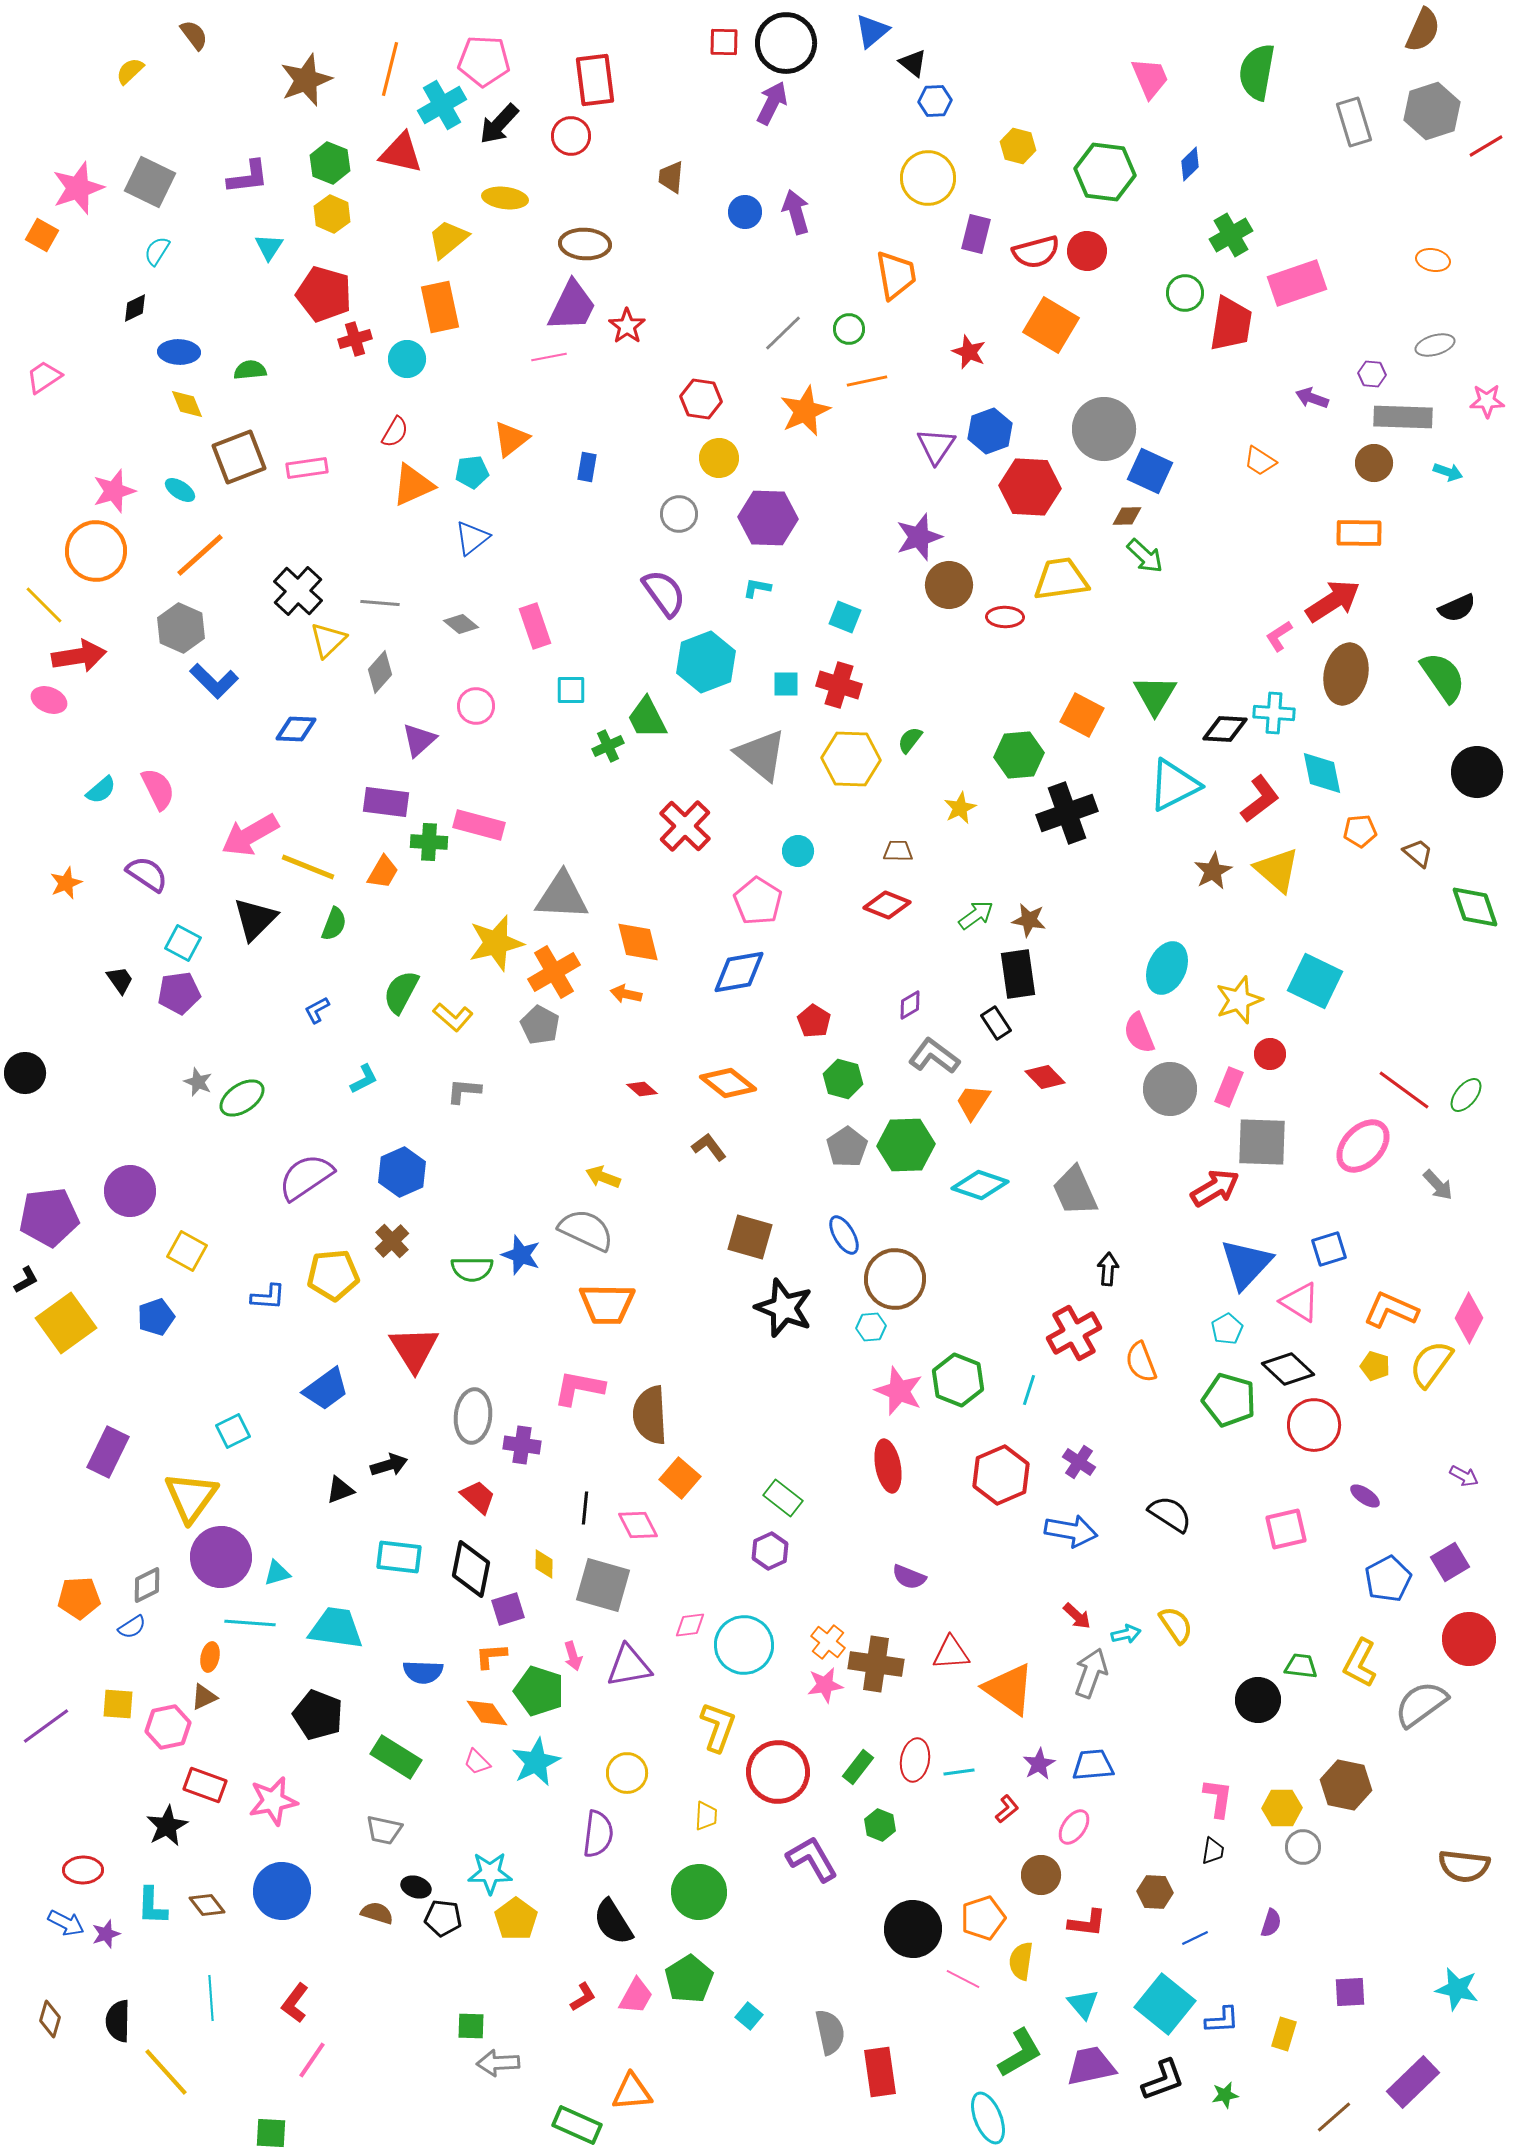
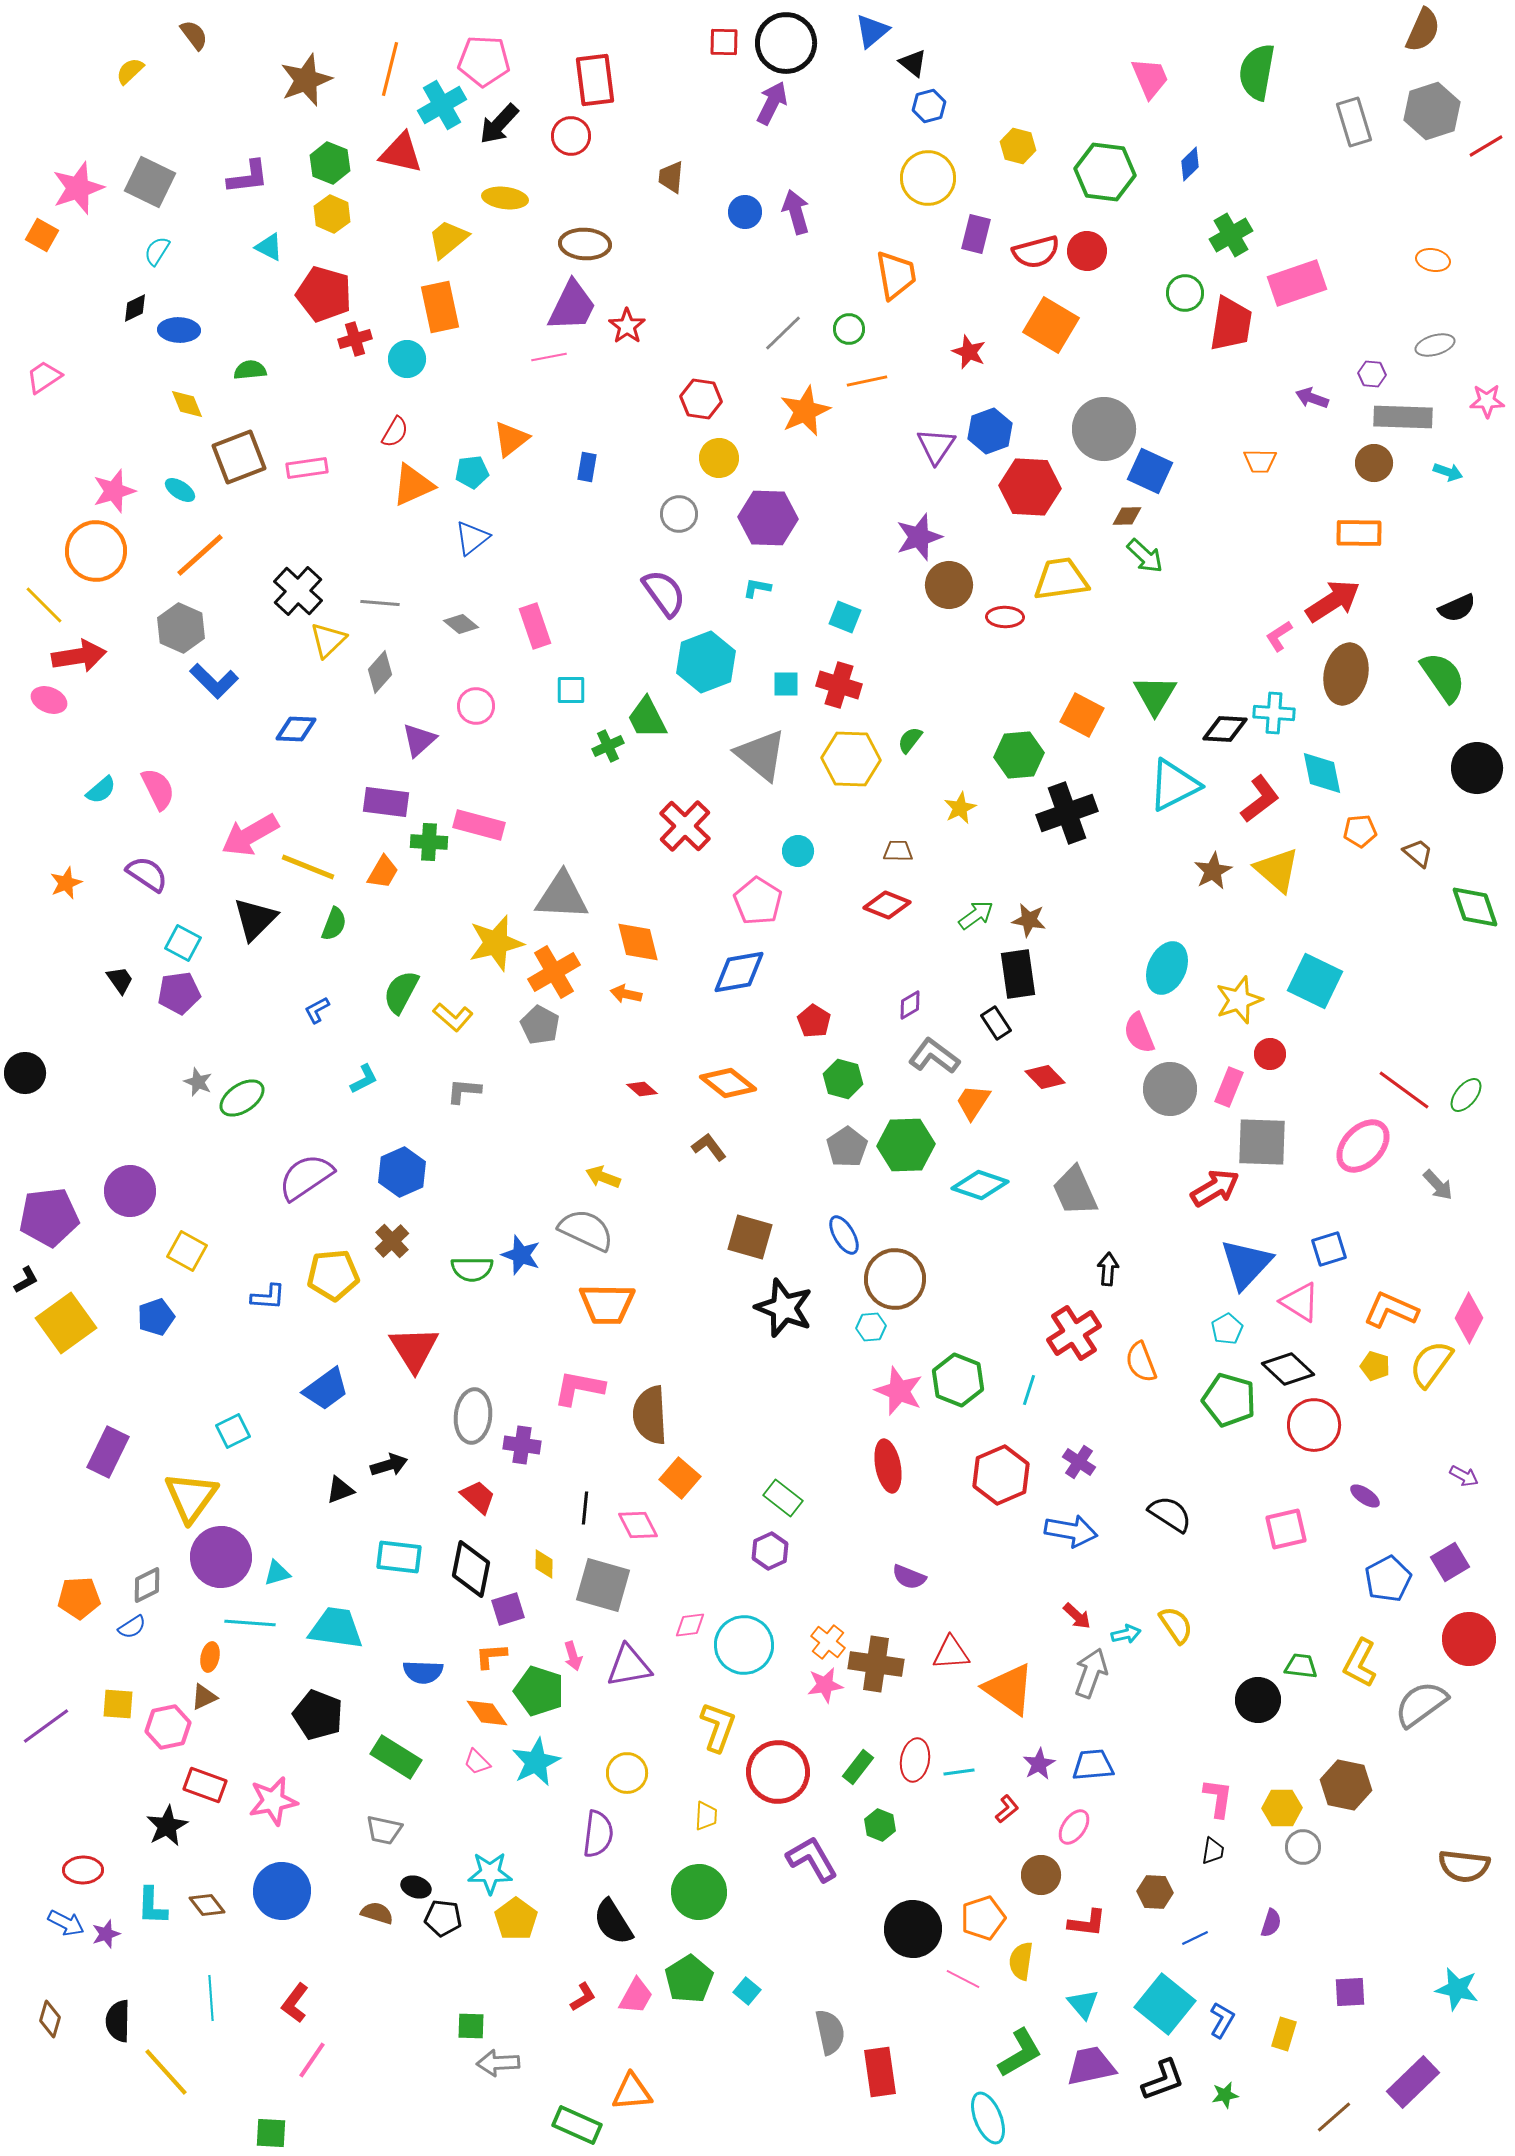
blue hexagon at (935, 101): moved 6 px left, 5 px down; rotated 12 degrees counterclockwise
cyan triangle at (269, 247): rotated 36 degrees counterclockwise
blue ellipse at (179, 352): moved 22 px up
orange trapezoid at (1260, 461): rotated 32 degrees counterclockwise
black circle at (1477, 772): moved 4 px up
red cross at (1074, 1333): rotated 4 degrees counterclockwise
cyan square at (749, 2016): moved 2 px left, 25 px up
blue L-shape at (1222, 2020): rotated 57 degrees counterclockwise
